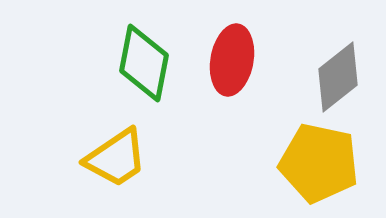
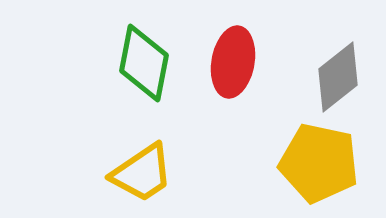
red ellipse: moved 1 px right, 2 px down
yellow trapezoid: moved 26 px right, 15 px down
